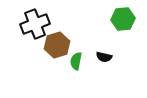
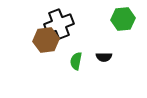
black cross: moved 24 px right
brown hexagon: moved 11 px left, 5 px up; rotated 10 degrees clockwise
black semicircle: rotated 14 degrees counterclockwise
